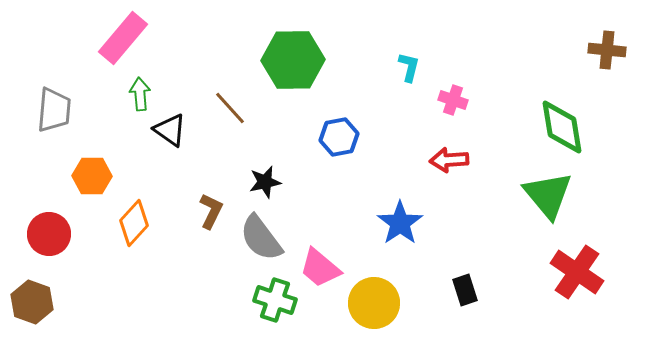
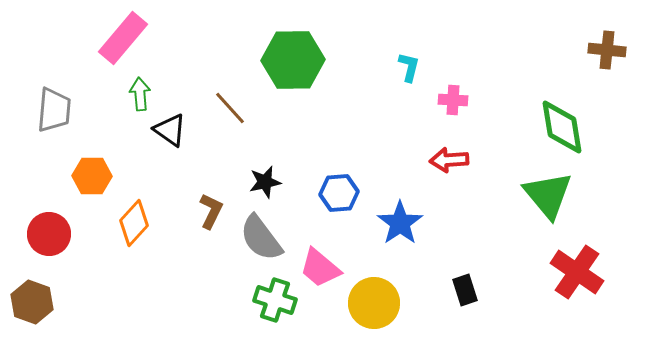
pink cross: rotated 16 degrees counterclockwise
blue hexagon: moved 56 px down; rotated 6 degrees clockwise
